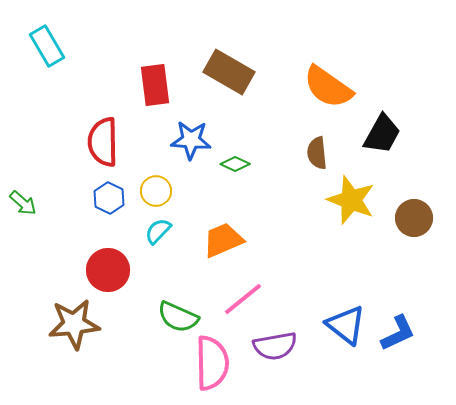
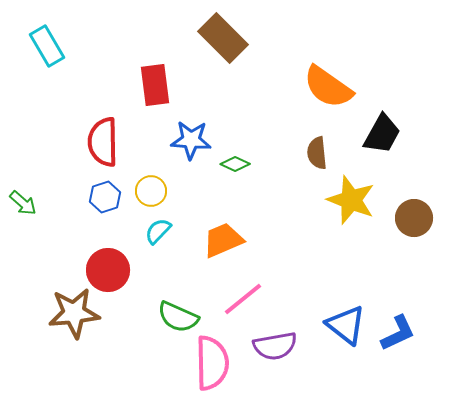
brown rectangle: moved 6 px left, 34 px up; rotated 15 degrees clockwise
yellow circle: moved 5 px left
blue hexagon: moved 4 px left, 1 px up; rotated 16 degrees clockwise
brown star: moved 11 px up
